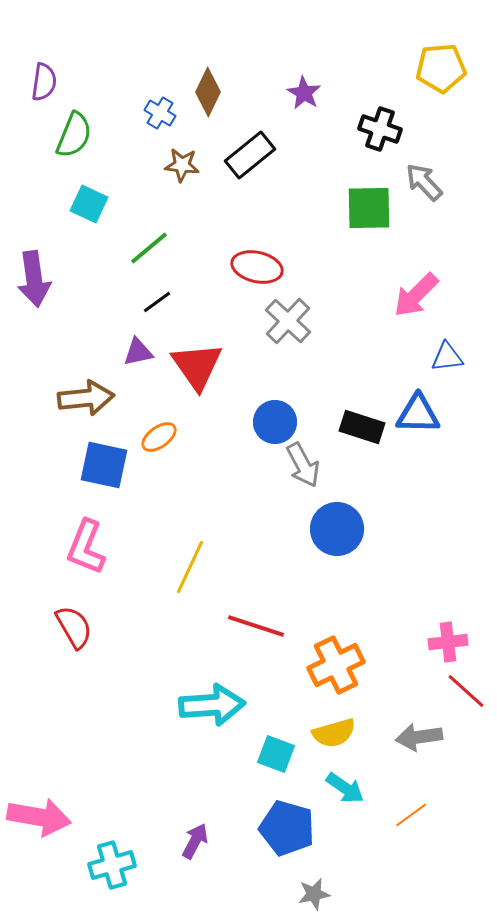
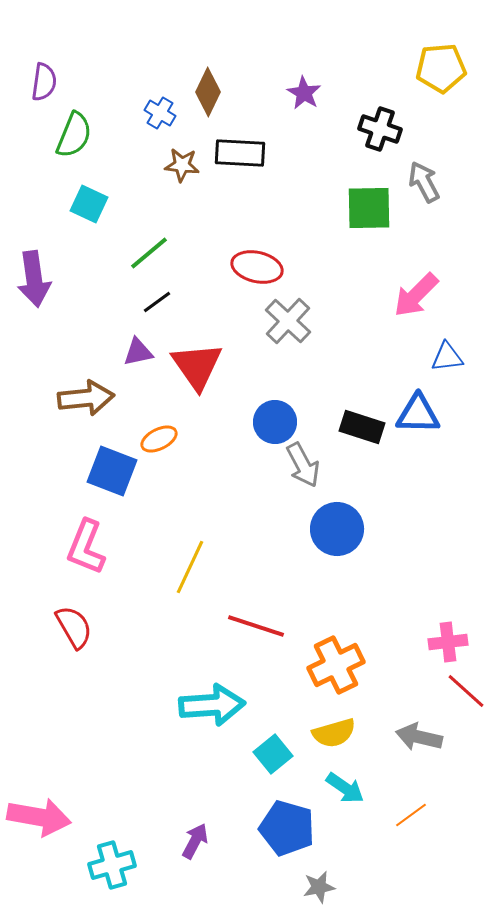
black rectangle at (250, 155): moved 10 px left, 2 px up; rotated 42 degrees clockwise
gray arrow at (424, 182): rotated 15 degrees clockwise
green line at (149, 248): moved 5 px down
orange ellipse at (159, 437): moved 2 px down; rotated 9 degrees clockwise
blue square at (104, 465): moved 8 px right, 6 px down; rotated 9 degrees clockwise
gray arrow at (419, 737): rotated 21 degrees clockwise
cyan square at (276, 754): moved 3 px left; rotated 30 degrees clockwise
gray star at (314, 894): moved 5 px right, 7 px up
